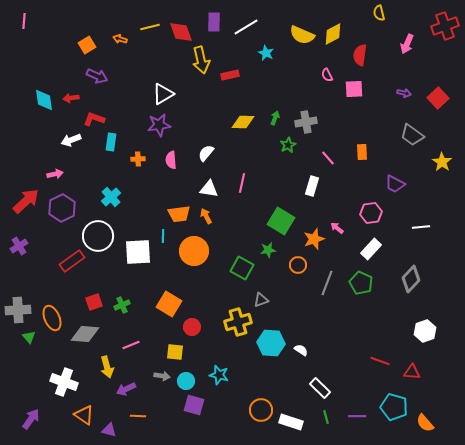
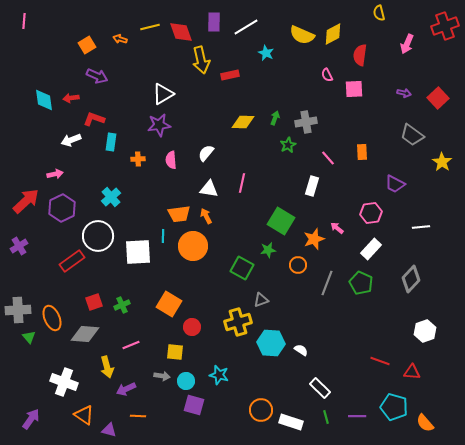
orange circle at (194, 251): moved 1 px left, 5 px up
